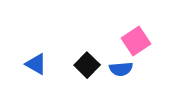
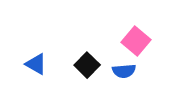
pink square: rotated 16 degrees counterclockwise
blue semicircle: moved 3 px right, 2 px down
